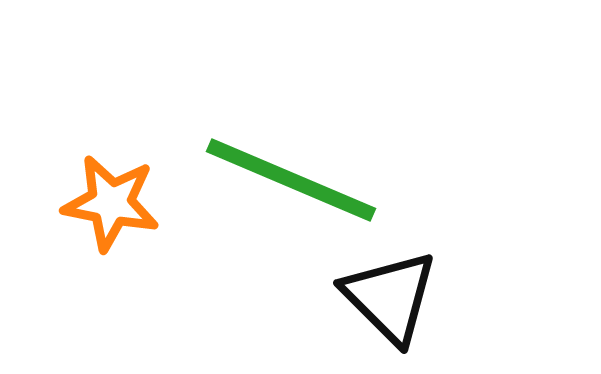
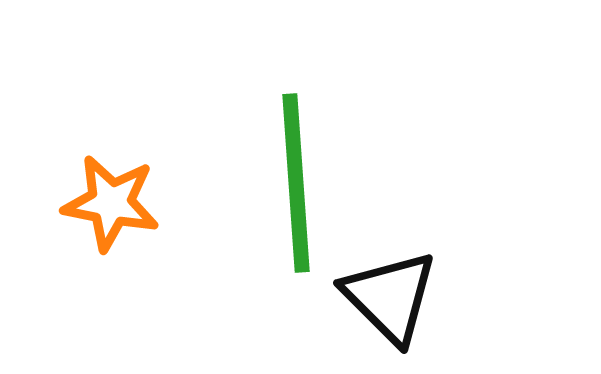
green line: moved 5 px right, 3 px down; rotated 63 degrees clockwise
